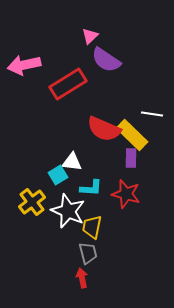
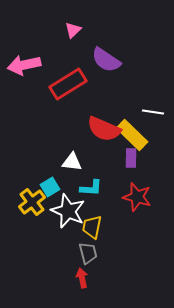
pink triangle: moved 17 px left, 6 px up
white line: moved 1 px right, 2 px up
cyan square: moved 8 px left, 12 px down
red star: moved 11 px right, 3 px down
